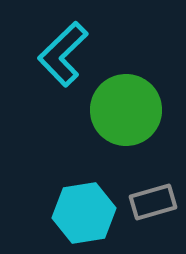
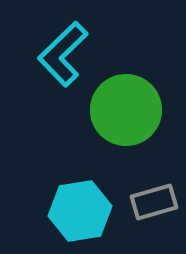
gray rectangle: moved 1 px right
cyan hexagon: moved 4 px left, 2 px up
